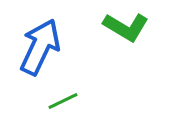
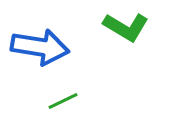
blue arrow: rotated 74 degrees clockwise
